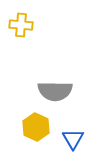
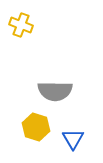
yellow cross: rotated 15 degrees clockwise
yellow hexagon: rotated 8 degrees counterclockwise
